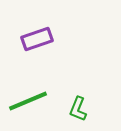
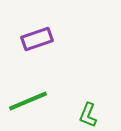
green L-shape: moved 10 px right, 6 px down
